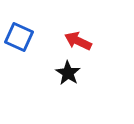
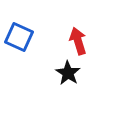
red arrow: rotated 48 degrees clockwise
